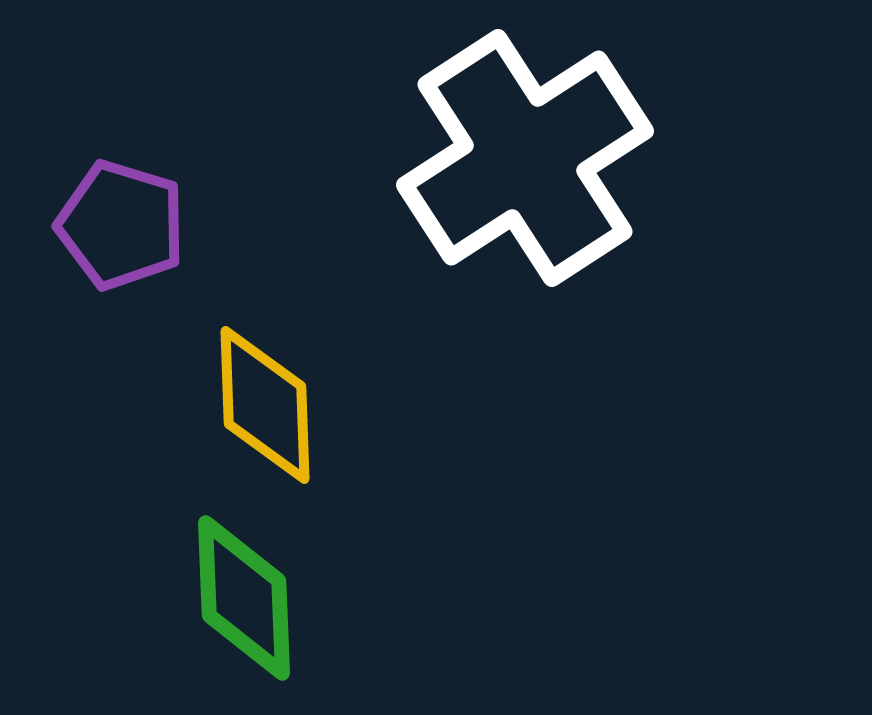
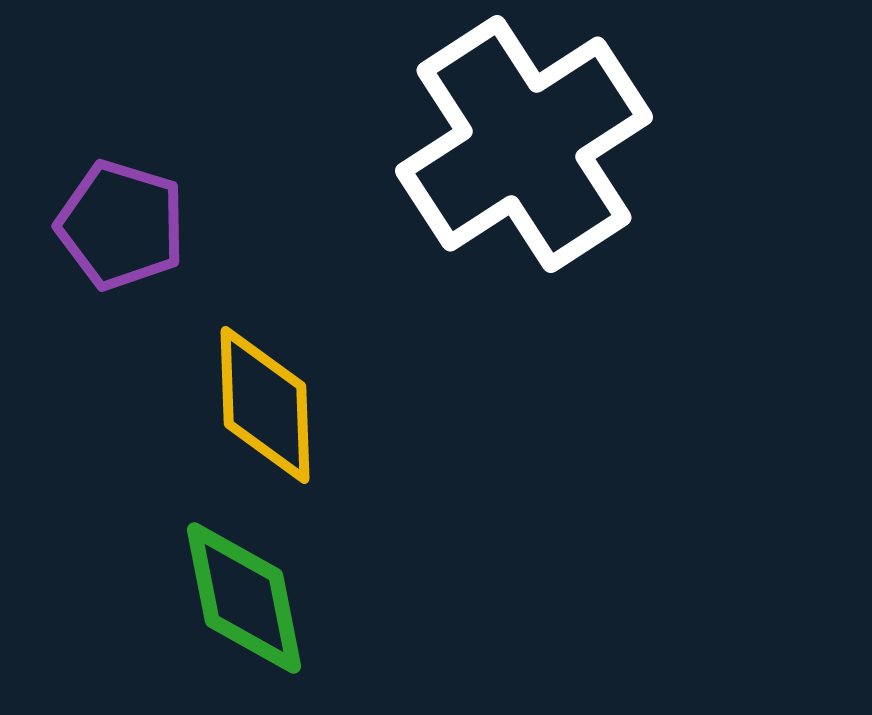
white cross: moved 1 px left, 14 px up
green diamond: rotated 9 degrees counterclockwise
